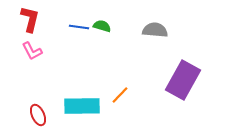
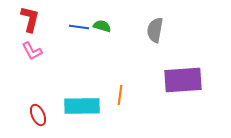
gray semicircle: rotated 85 degrees counterclockwise
purple rectangle: rotated 57 degrees clockwise
orange line: rotated 36 degrees counterclockwise
